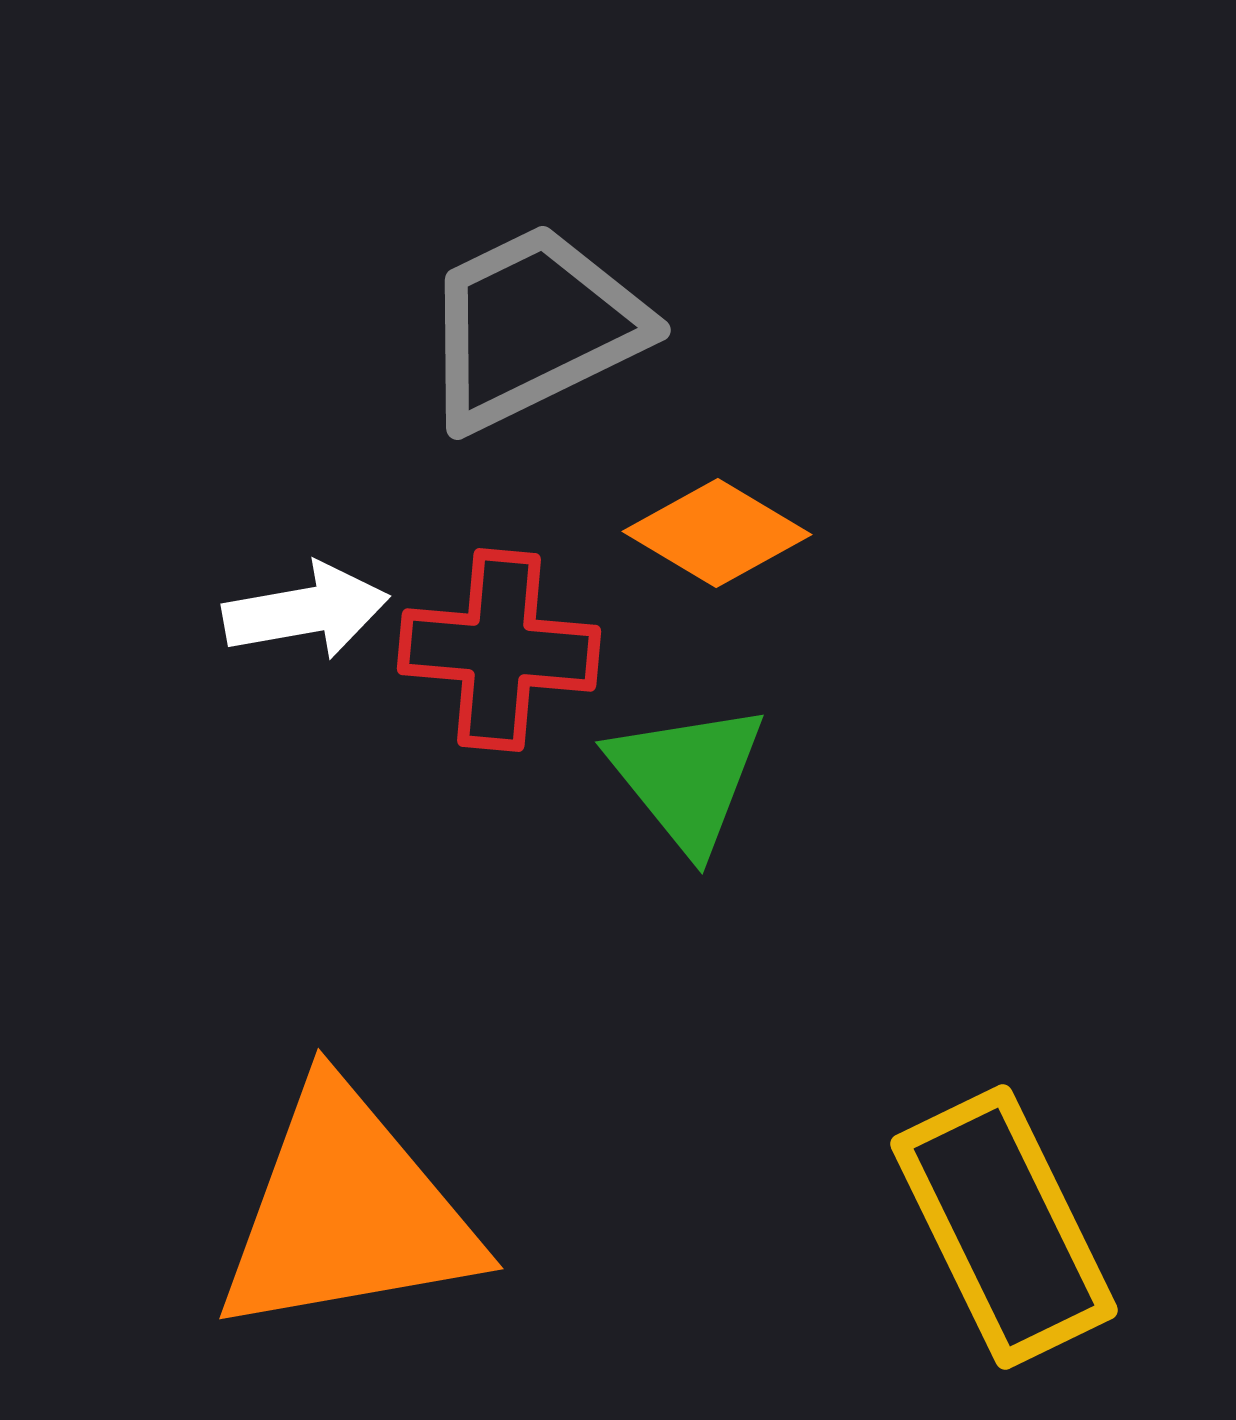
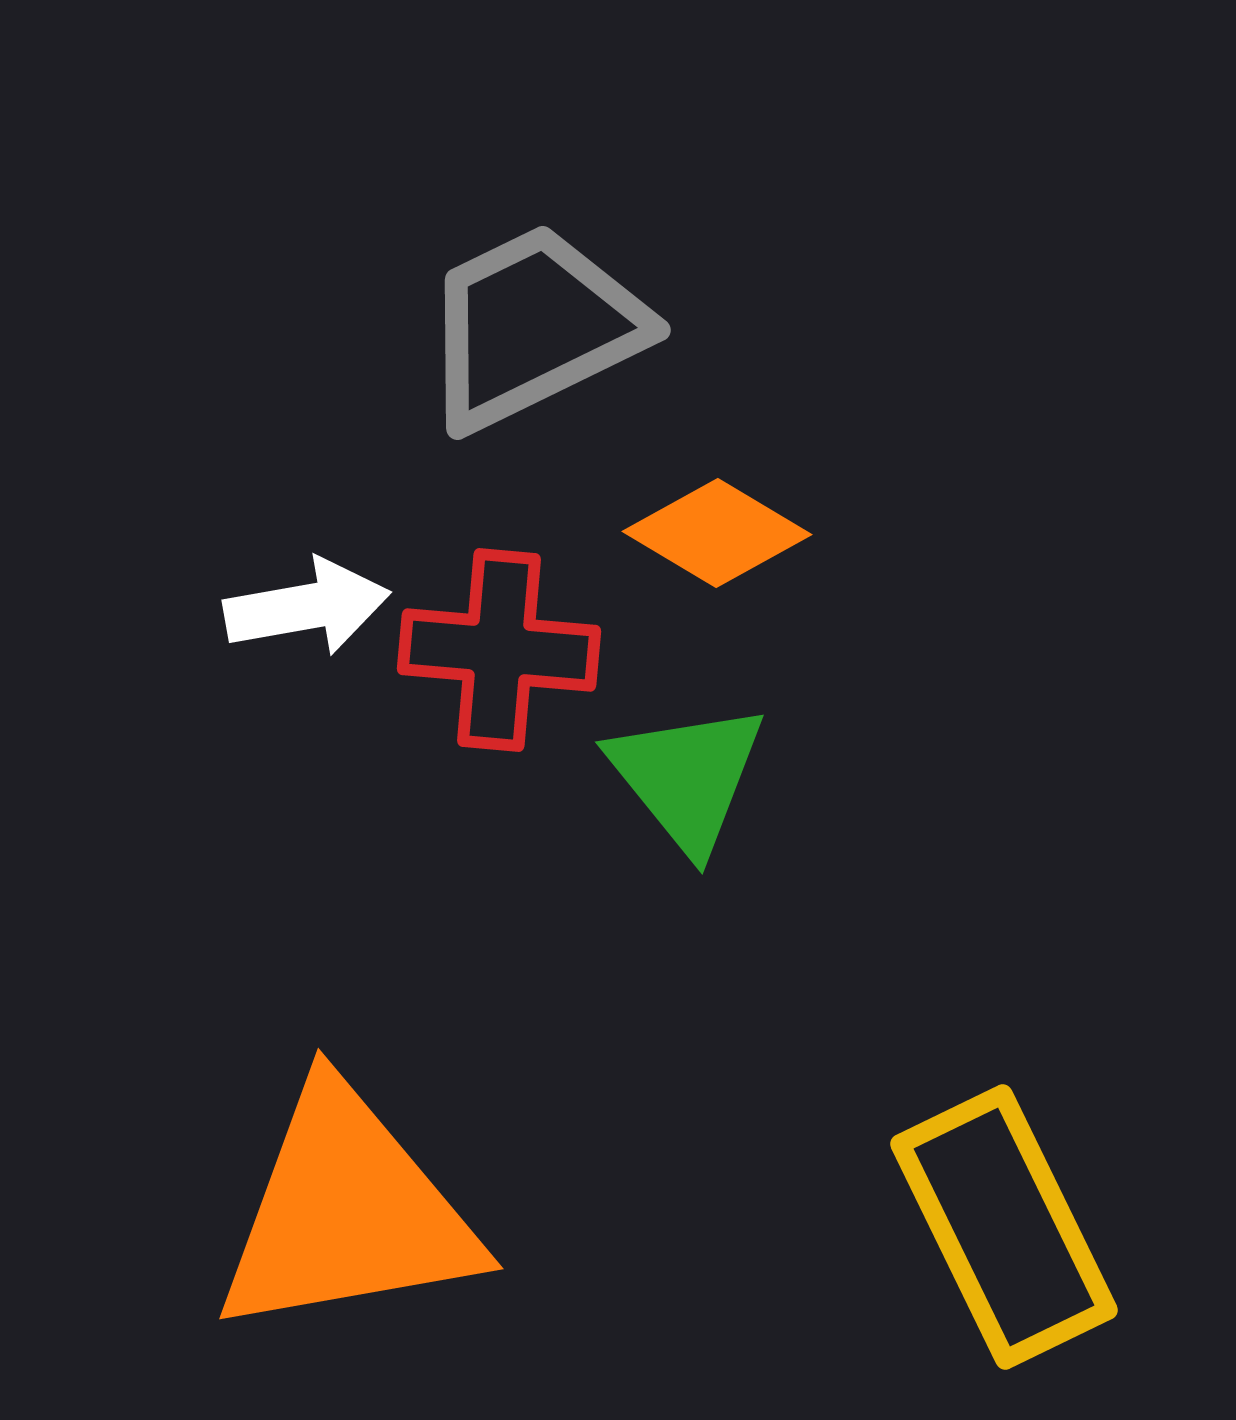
white arrow: moved 1 px right, 4 px up
